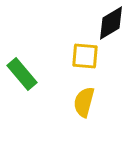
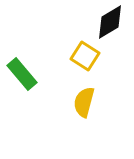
black diamond: moved 1 px left, 1 px up
yellow square: rotated 28 degrees clockwise
